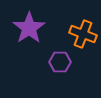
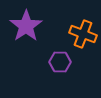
purple star: moved 3 px left, 2 px up
